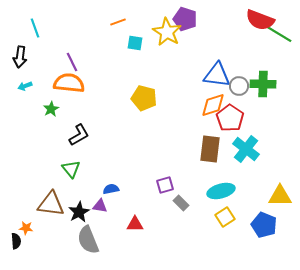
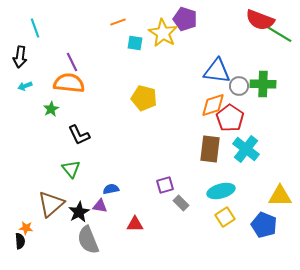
yellow star: moved 4 px left, 1 px down
blue triangle: moved 4 px up
black L-shape: rotated 95 degrees clockwise
brown triangle: rotated 48 degrees counterclockwise
black semicircle: moved 4 px right
